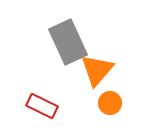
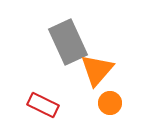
red rectangle: moved 1 px right, 1 px up
